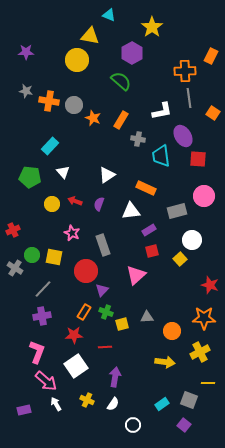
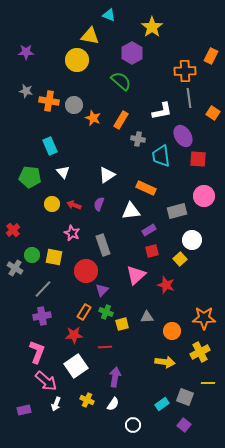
cyan rectangle at (50, 146): rotated 66 degrees counterclockwise
red arrow at (75, 201): moved 1 px left, 4 px down
red cross at (13, 230): rotated 16 degrees counterclockwise
red star at (210, 285): moved 44 px left
gray square at (189, 400): moved 4 px left, 3 px up
white arrow at (56, 404): rotated 128 degrees counterclockwise
